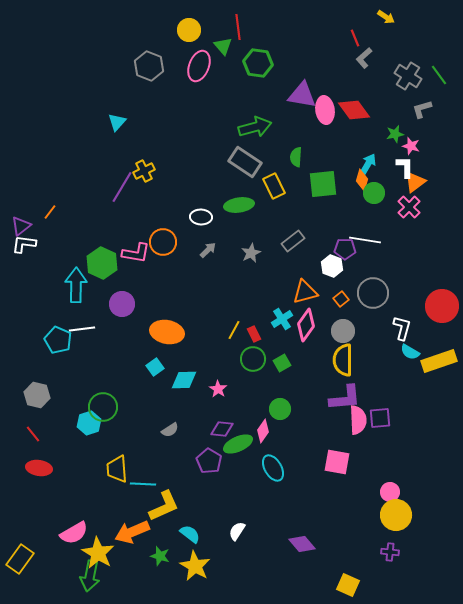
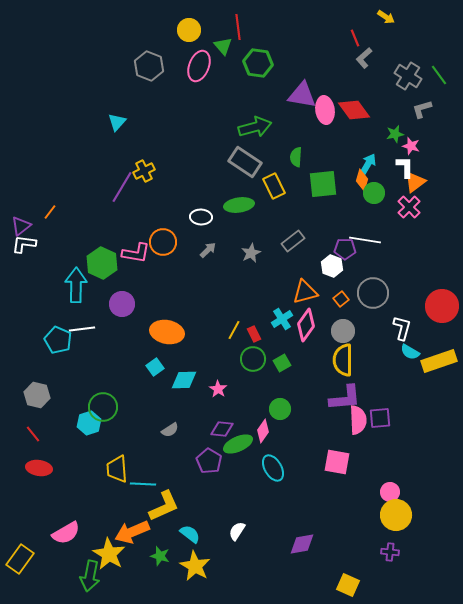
pink semicircle at (74, 533): moved 8 px left
purple diamond at (302, 544): rotated 60 degrees counterclockwise
yellow star at (98, 553): moved 11 px right, 1 px down
